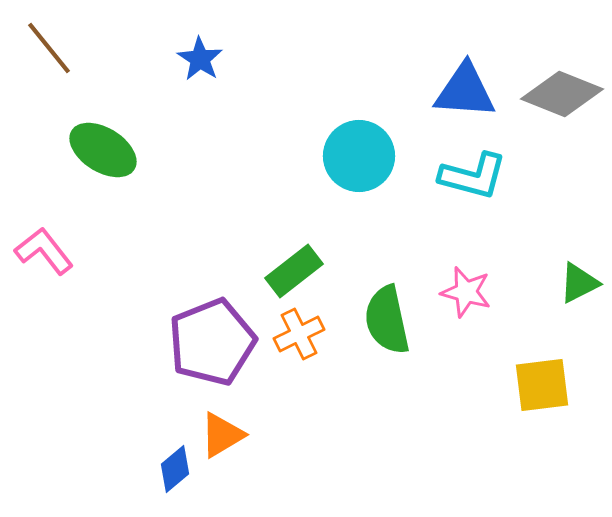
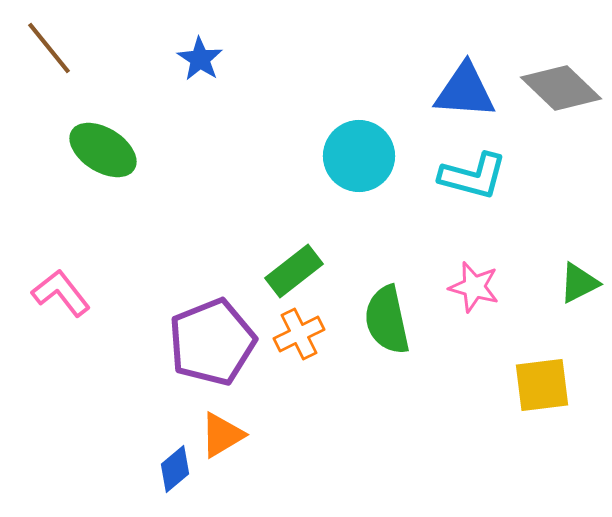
gray diamond: moved 1 px left, 6 px up; rotated 22 degrees clockwise
pink L-shape: moved 17 px right, 42 px down
pink star: moved 8 px right, 5 px up
